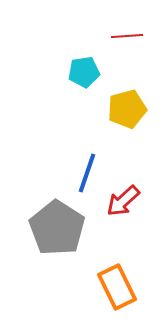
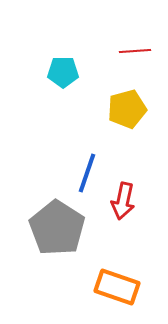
red line: moved 8 px right, 15 px down
cyan pentagon: moved 21 px left; rotated 8 degrees clockwise
red arrow: rotated 36 degrees counterclockwise
orange rectangle: rotated 45 degrees counterclockwise
